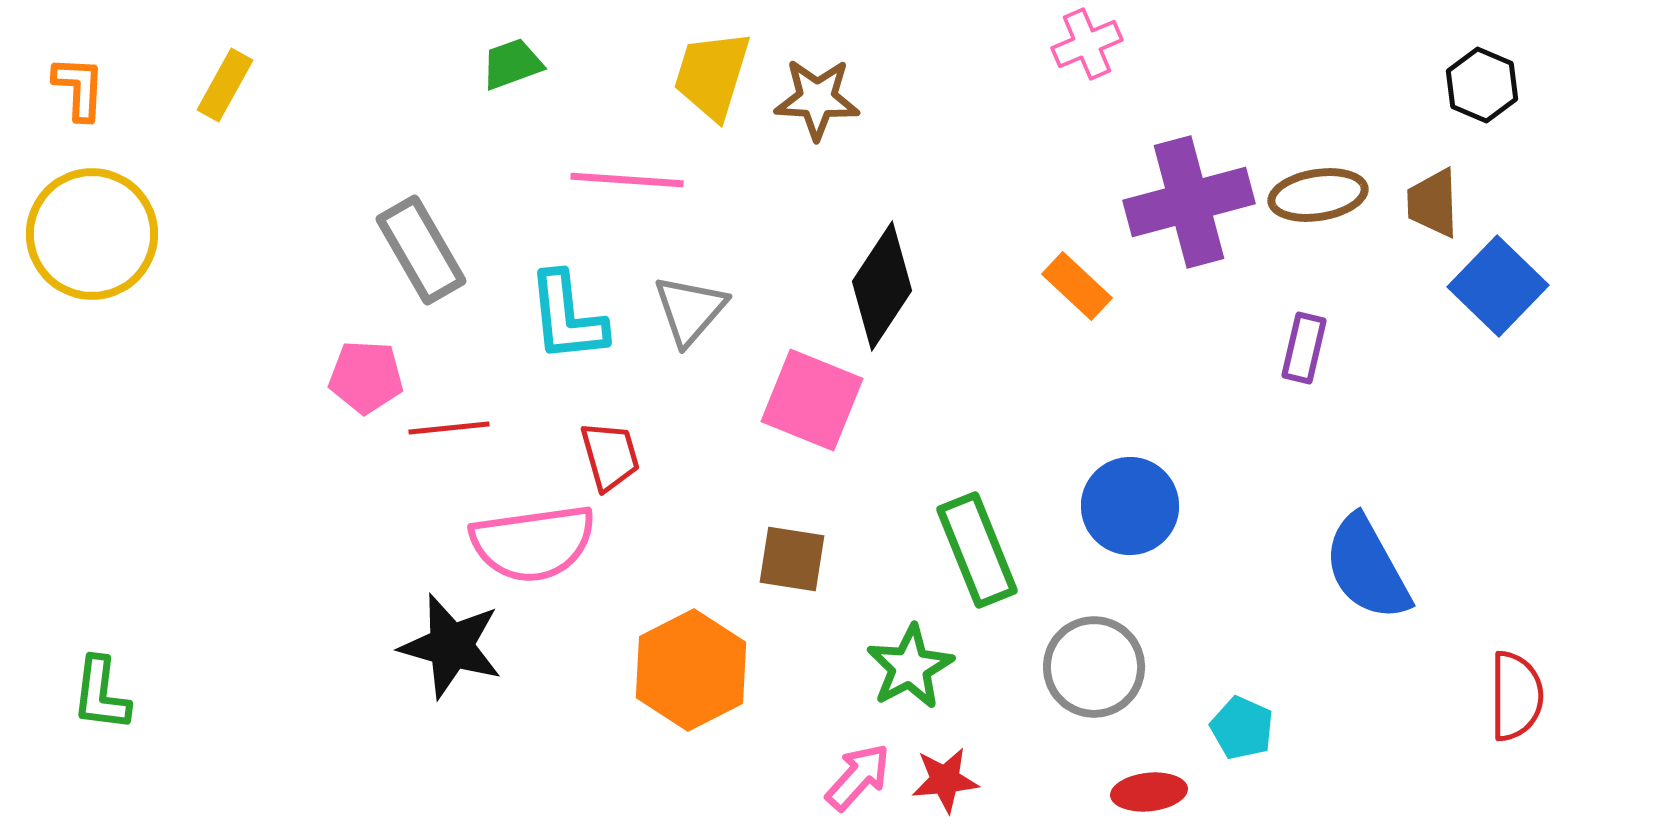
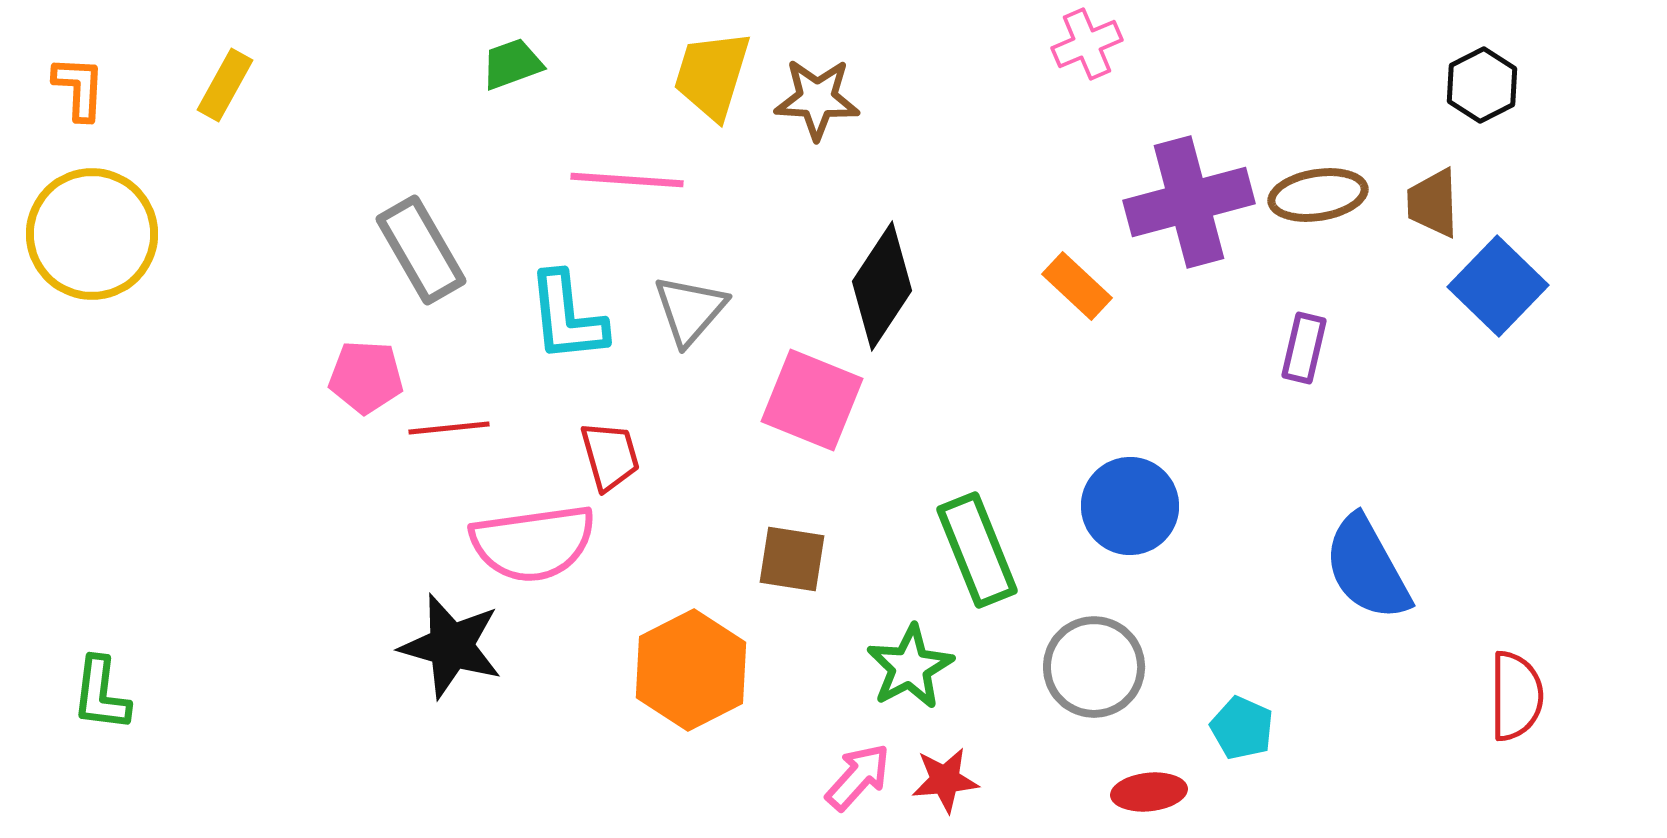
black hexagon: rotated 10 degrees clockwise
